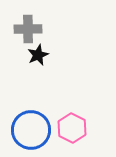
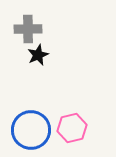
pink hexagon: rotated 20 degrees clockwise
